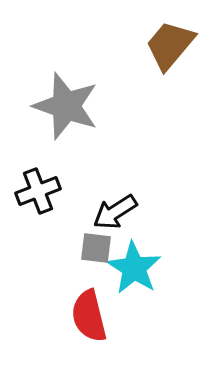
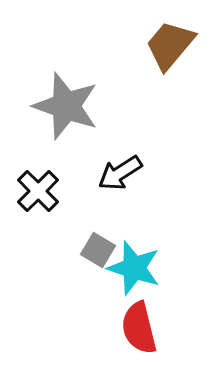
black cross: rotated 24 degrees counterclockwise
black arrow: moved 5 px right, 39 px up
gray square: moved 2 px right, 2 px down; rotated 24 degrees clockwise
cyan star: rotated 14 degrees counterclockwise
red semicircle: moved 50 px right, 12 px down
